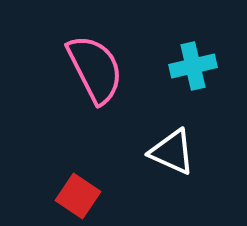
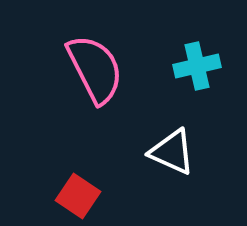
cyan cross: moved 4 px right
